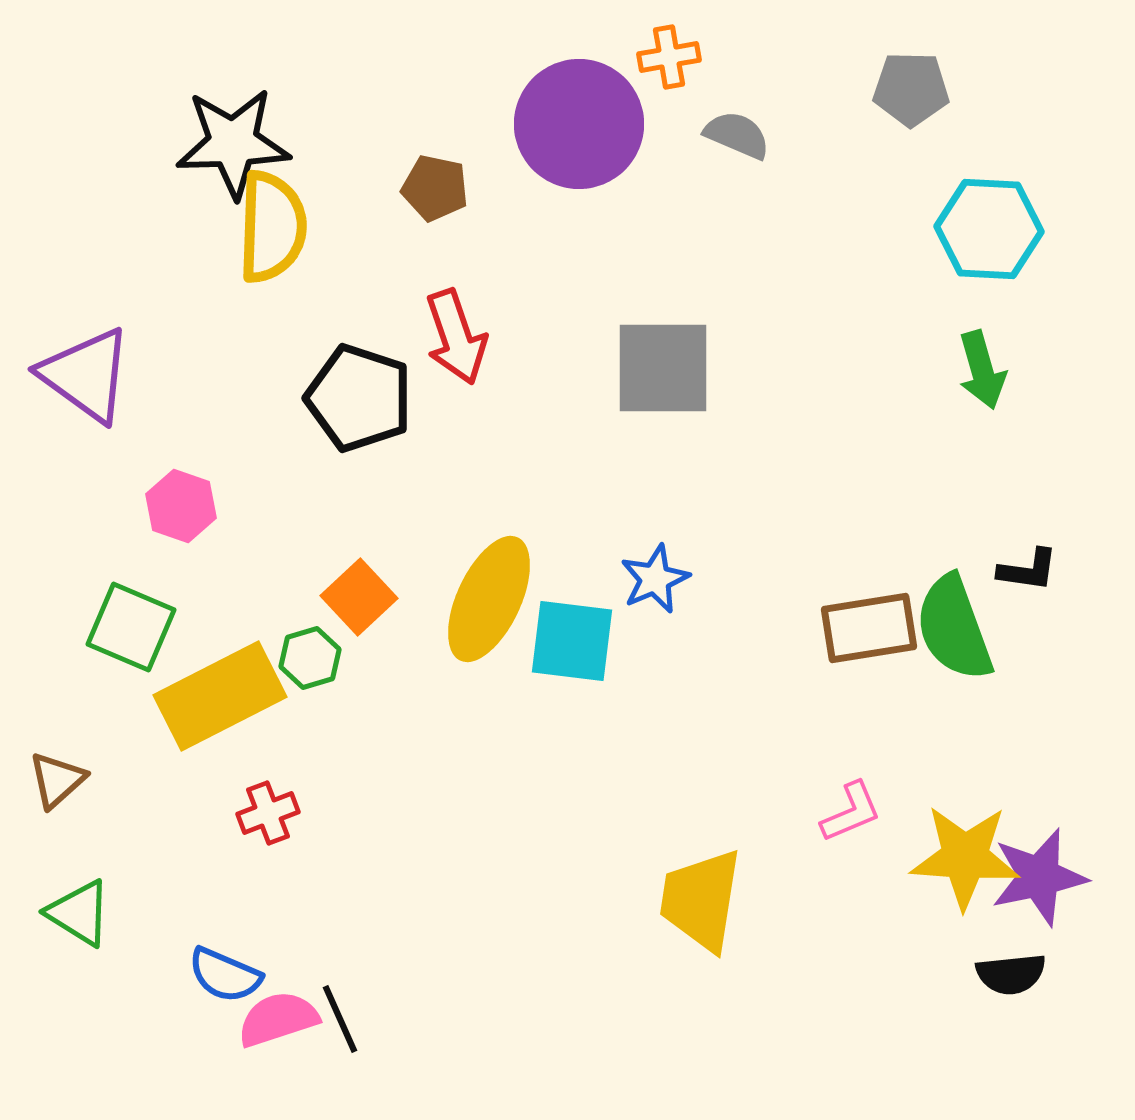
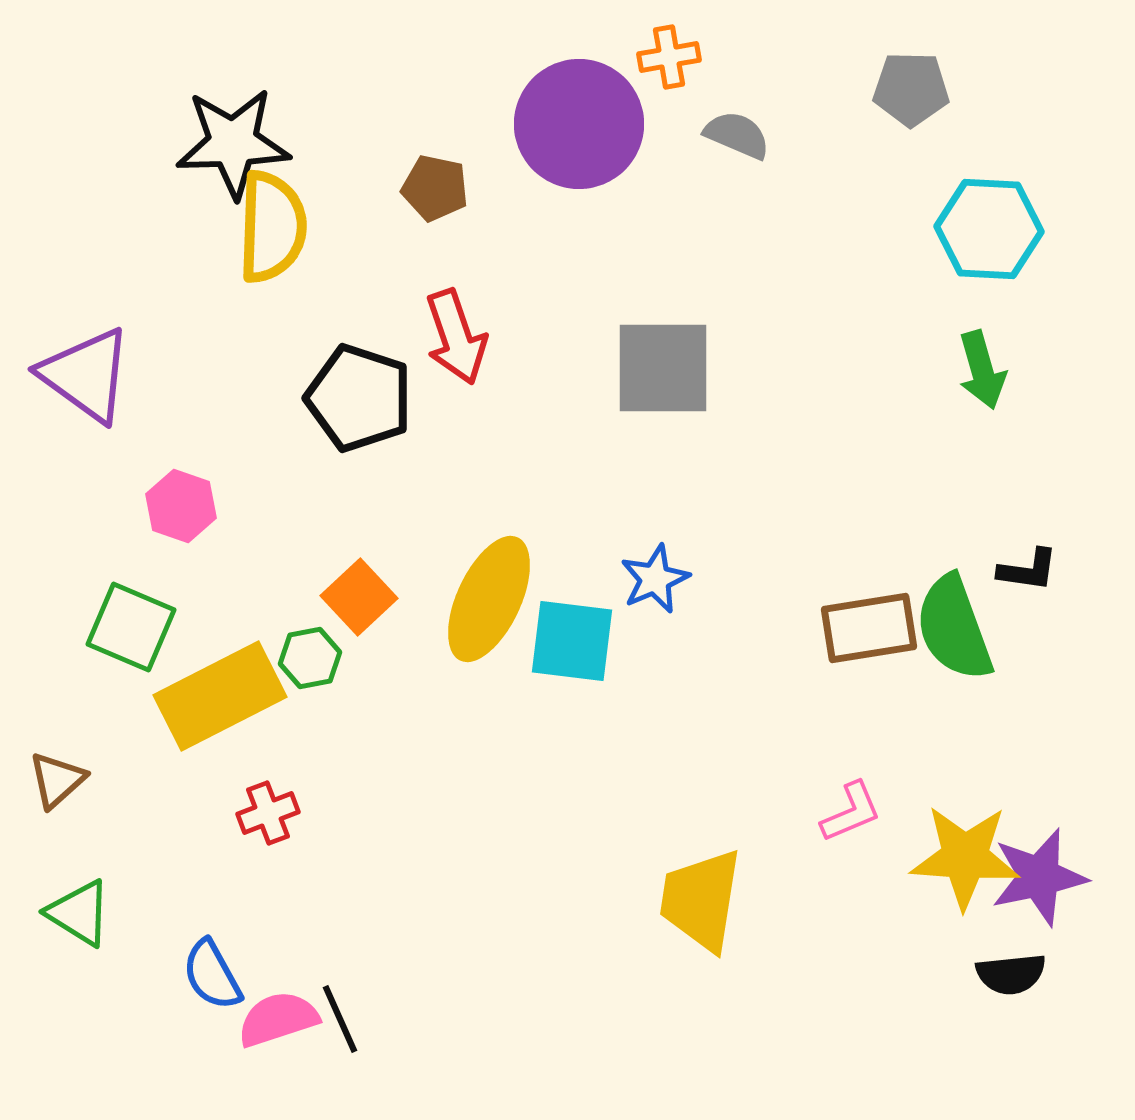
green hexagon: rotated 6 degrees clockwise
blue semicircle: moved 13 px left; rotated 38 degrees clockwise
